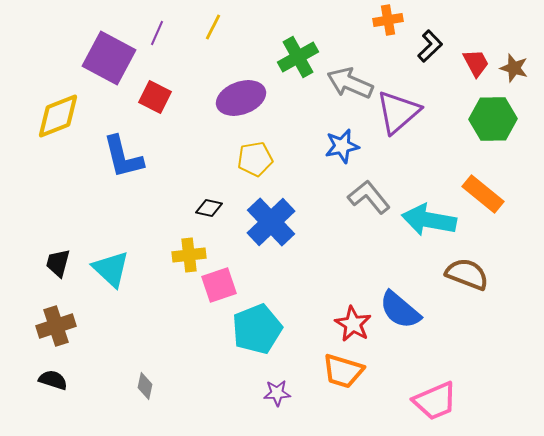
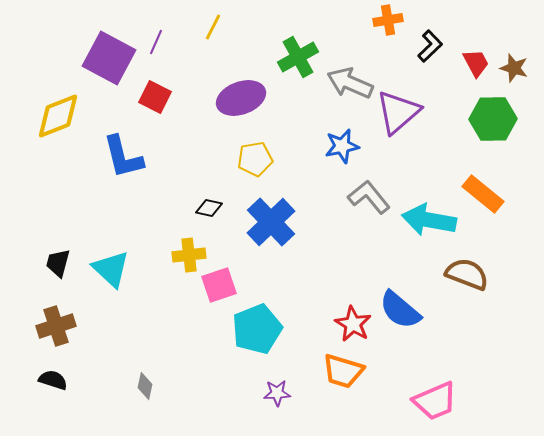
purple line: moved 1 px left, 9 px down
